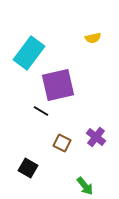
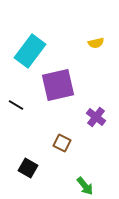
yellow semicircle: moved 3 px right, 5 px down
cyan rectangle: moved 1 px right, 2 px up
black line: moved 25 px left, 6 px up
purple cross: moved 20 px up
